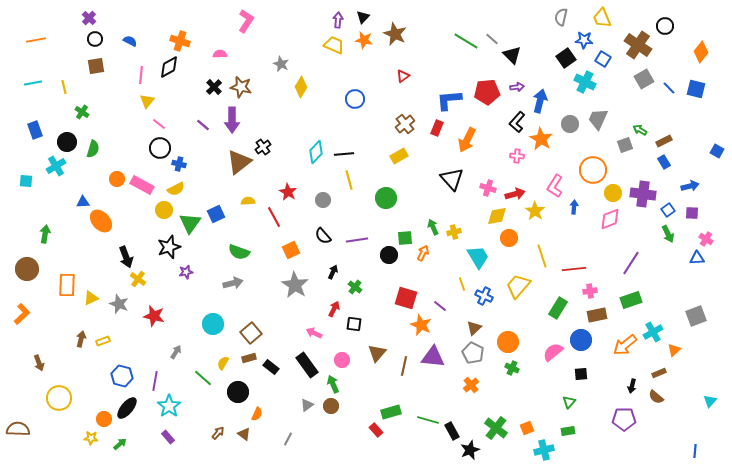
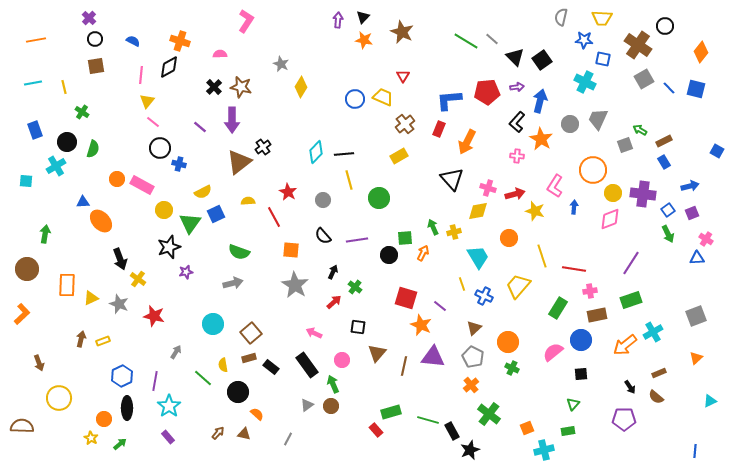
yellow trapezoid at (602, 18): rotated 65 degrees counterclockwise
brown star at (395, 34): moved 7 px right, 2 px up
blue semicircle at (130, 41): moved 3 px right
yellow trapezoid at (334, 45): moved 49 px right, 52 px down
black triangle at (512, 55): moved 3 px right, 2 px down
black square at (566, 58): moved 24 px left, 2 px down
blue square at (603, 59): rotated 21 degrees counterclockwise
red triangle at (403, 76): rotated 24 degrees counterclockwise
pink line at (159, 124): moved 6 px left, 2 px up
purple line at (203, 125): moved 3 px left, 2 px down
red rectangle at (437, 128): moved 2 px right, 1 px down
orange arrow at (467, 140): moved 2 px down
yellow semicircle at (176, 189): moved 27 px right, 3 px down
green circle at (386, 198): moved 7 px left
yellow star at (535, 211): rotated 18 degrees counterclockwise
purple square at (692, 213): rotated 24 degrees counterclockwise
yellow diamond at (497, 216): moved 19 px left, 5 px up
orange square at (291, 250): rotated 30 degrees clockwise
black arrow at (126, 257): moved 6 px left, 2 px down
red line at (574, 269): rotated 15 degrees clockwise
red arrow at (334, 309): moved 7 px up; rotated 21 degrees clockwise
black square at (354, 324): moved 4 px right, 3 px down
orange triangle at (674, 350): moved 22 px right, 8 px down
gray pentagon at (473, 353): moved 4 px down
yellow semicircle at (223, 363): moved 2 px down; rotated 40 degrees counterclockwise
blue hexagon at (122, 376): rotated 20 degrees clockwise
black arrow at (632, 386): moved 2 px left, 1 px down; rotated 48 degrees counterclockwise
cyan triangle at (710, 401): rotated 24 degrees clockwise
green triangle at (569, 402): moved 4 px right, 2 px down
black ellipse at (127, 408): rotated 40 degrees counterclockwise
orange semicircle at (257, 414): rotated 72 degrees counterclockwise
green cross at (496, 428): moved 7 px left, 14 px up
brown semicircle at (18, 429): moved 4 px right, 3 px up
brown triangle at (244, 434): rotated 24 degrees counterclockwise
yellow star at (91, 438): rotated 24 degrees clockwise
